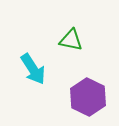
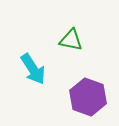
purple hexagon: rotated 6 degrees counterclockwise
